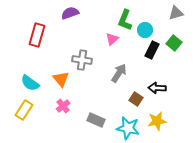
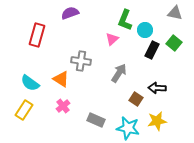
gray triangle: moved 1 px left; rotated 28 degrees clockwise
gray cross: moved 1 px left, 1 px down
orange triangle: rotated 18 degrees counterclockwise
